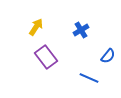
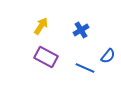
yellow arrow: moved 5 px right, 1 px up
purple rectangle: rotated 25 degrees counterclockwise
blue line: moved 4 px left, 10 px up
